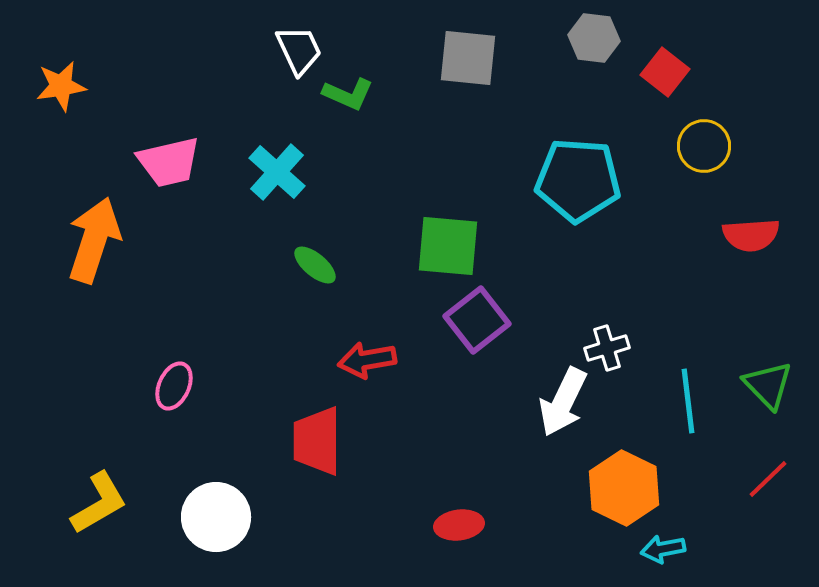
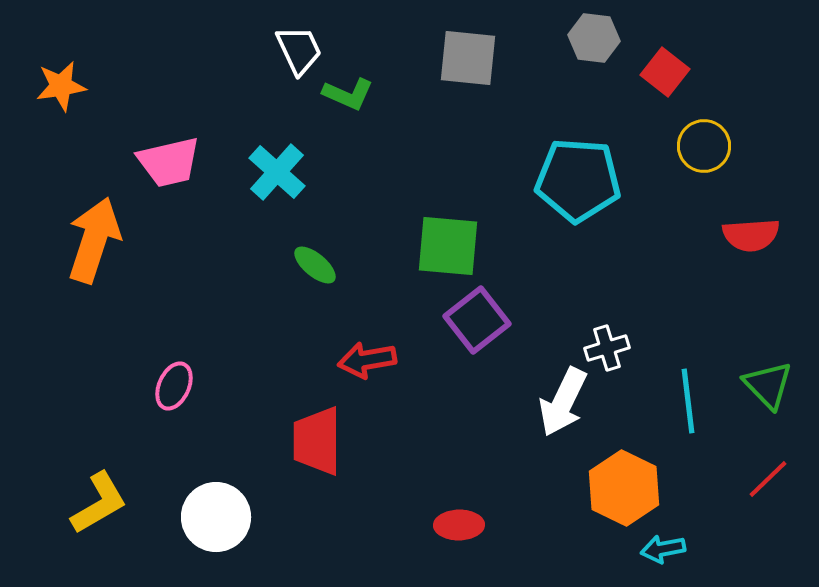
red ellipse: rotated 6 degrees clockwise
